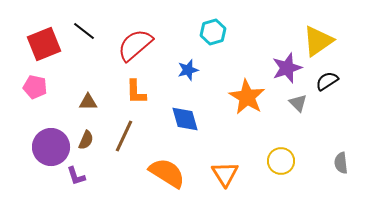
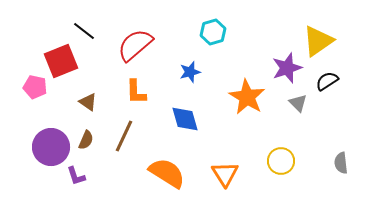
red square: moved 17 px right, 17 px down
blue star: moved 2 px right, 2 px down
brown triangle: rotated 36 degrees clockwise
